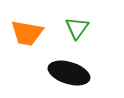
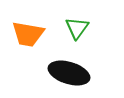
orange trapezoid: moved 1 px right, 1 px down
